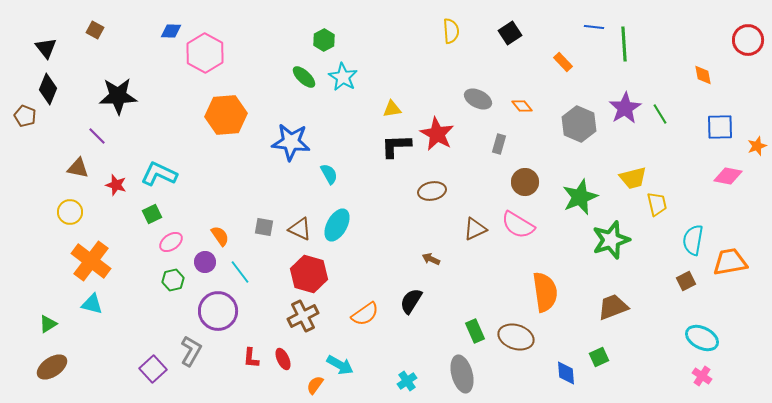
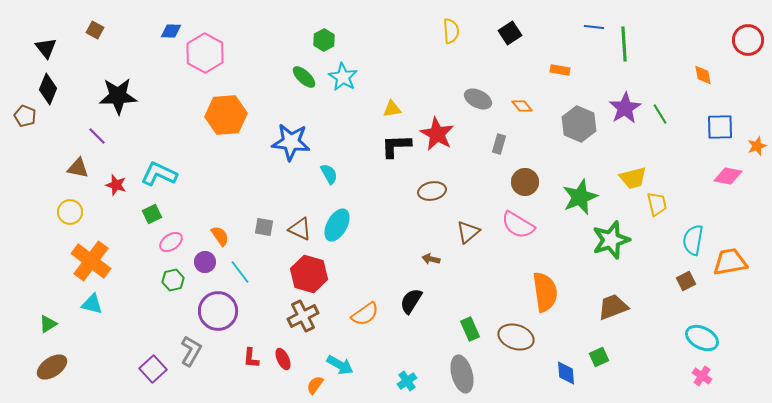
orange rectangle at (563, 62): moved 3 px left, 8 px down; rotated 36 degrees counterclockwise
brown triangle at (475, 229): moved 7 px left, 3 px down; rotated 15 degrees counterclockwise
brown arrow at (431, 259): rotated 12 degrees counterclockwise
green rectangle at (475, 331): moved 5 px left, 2 px up
